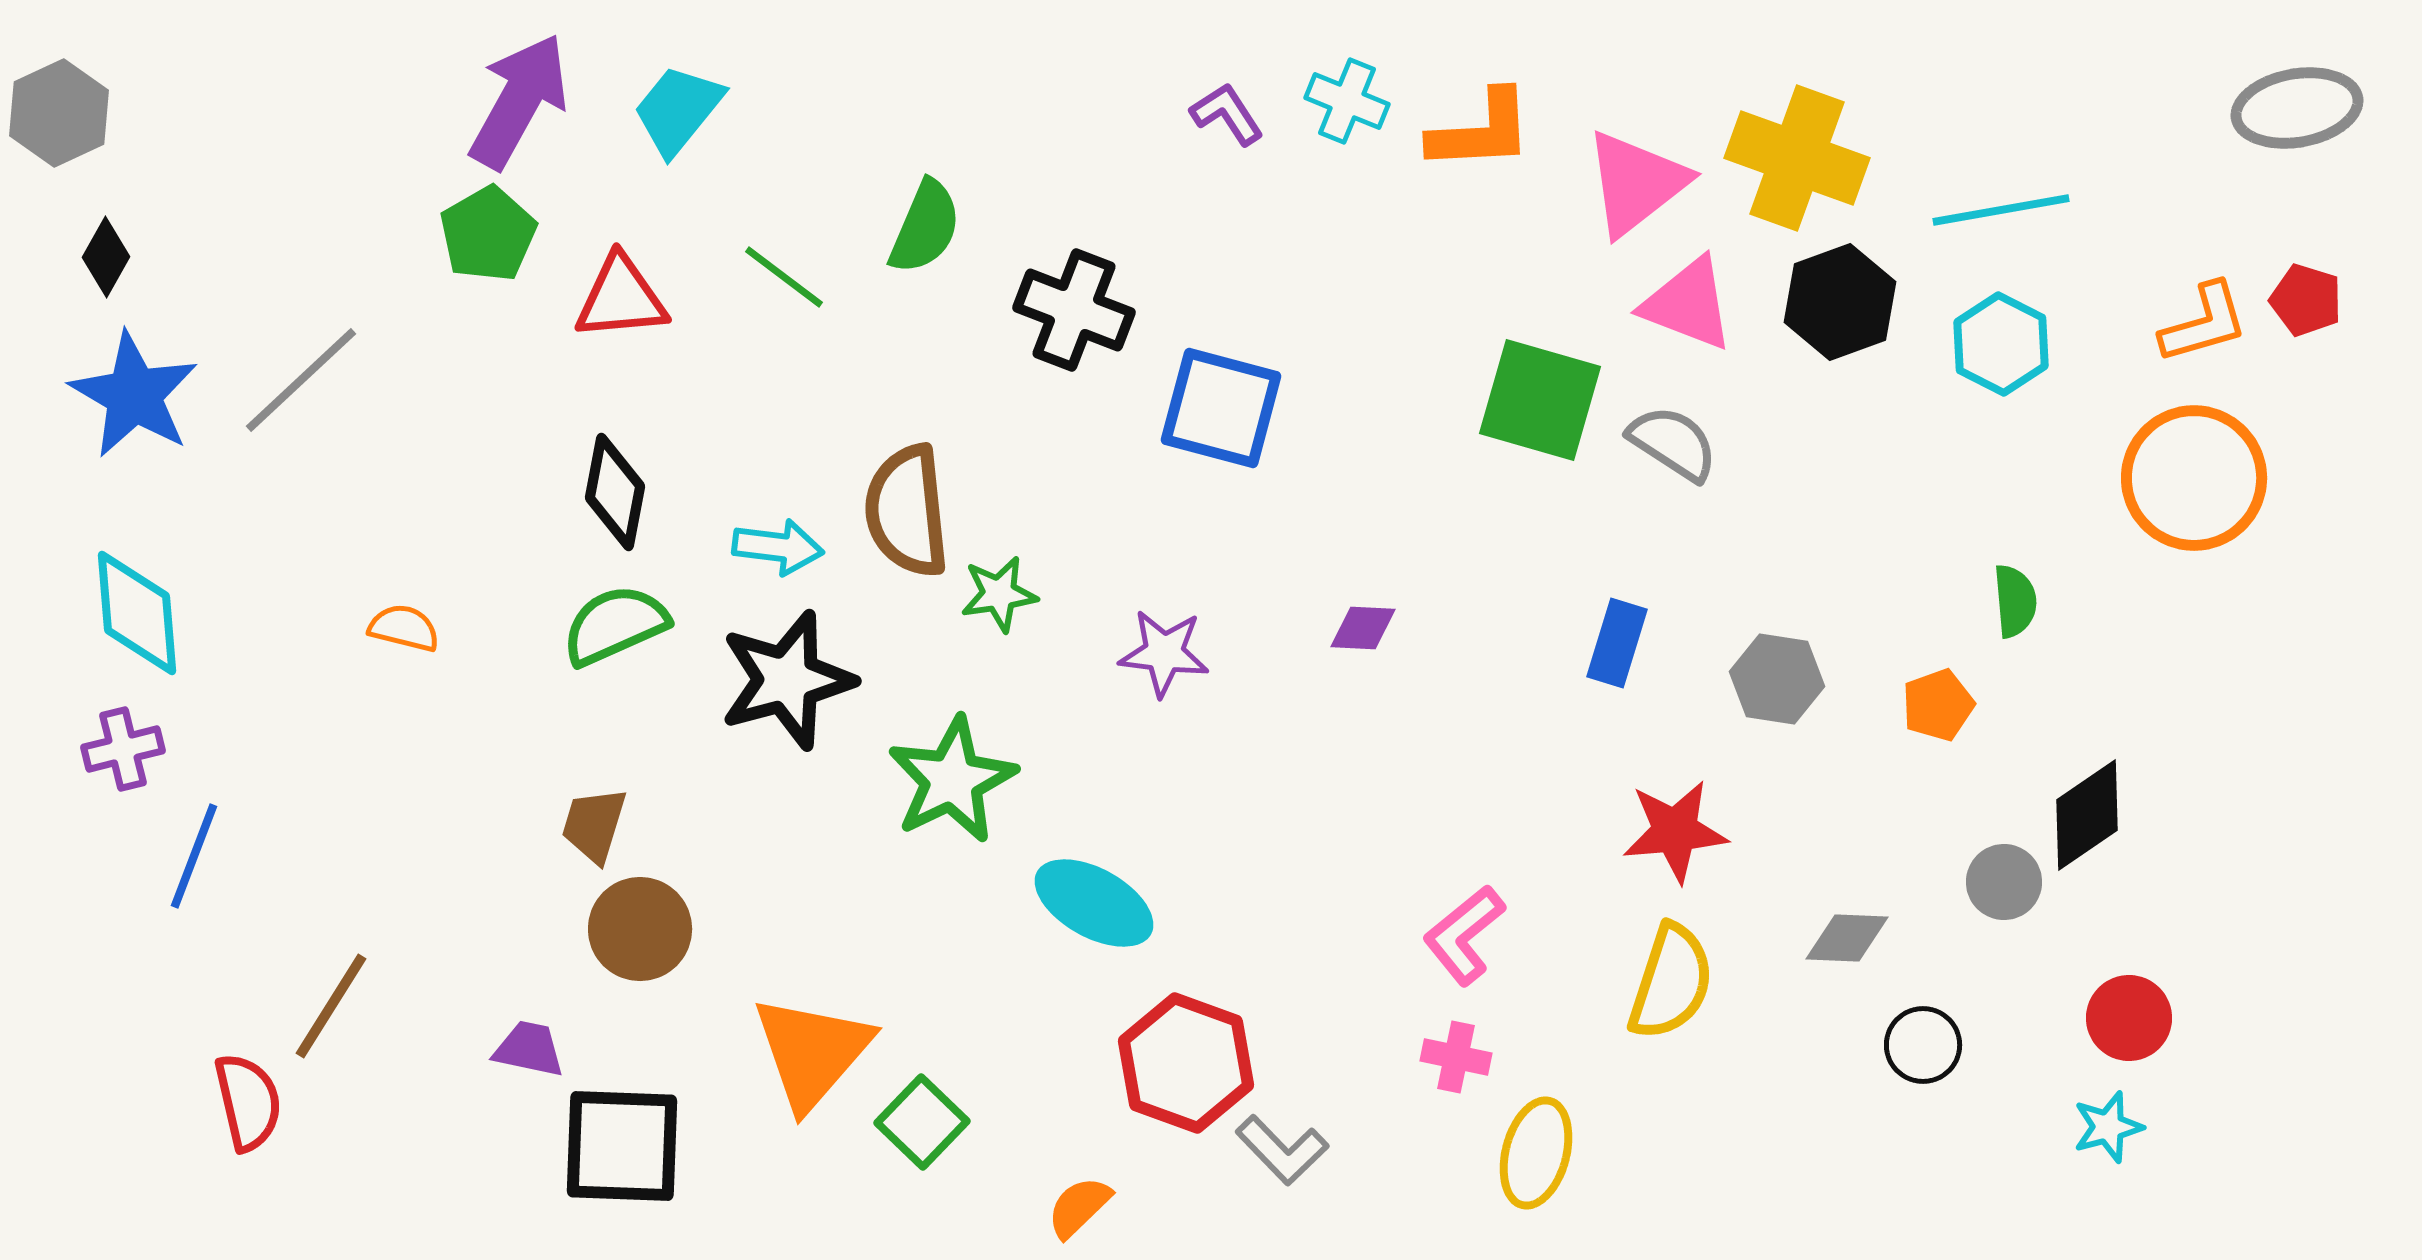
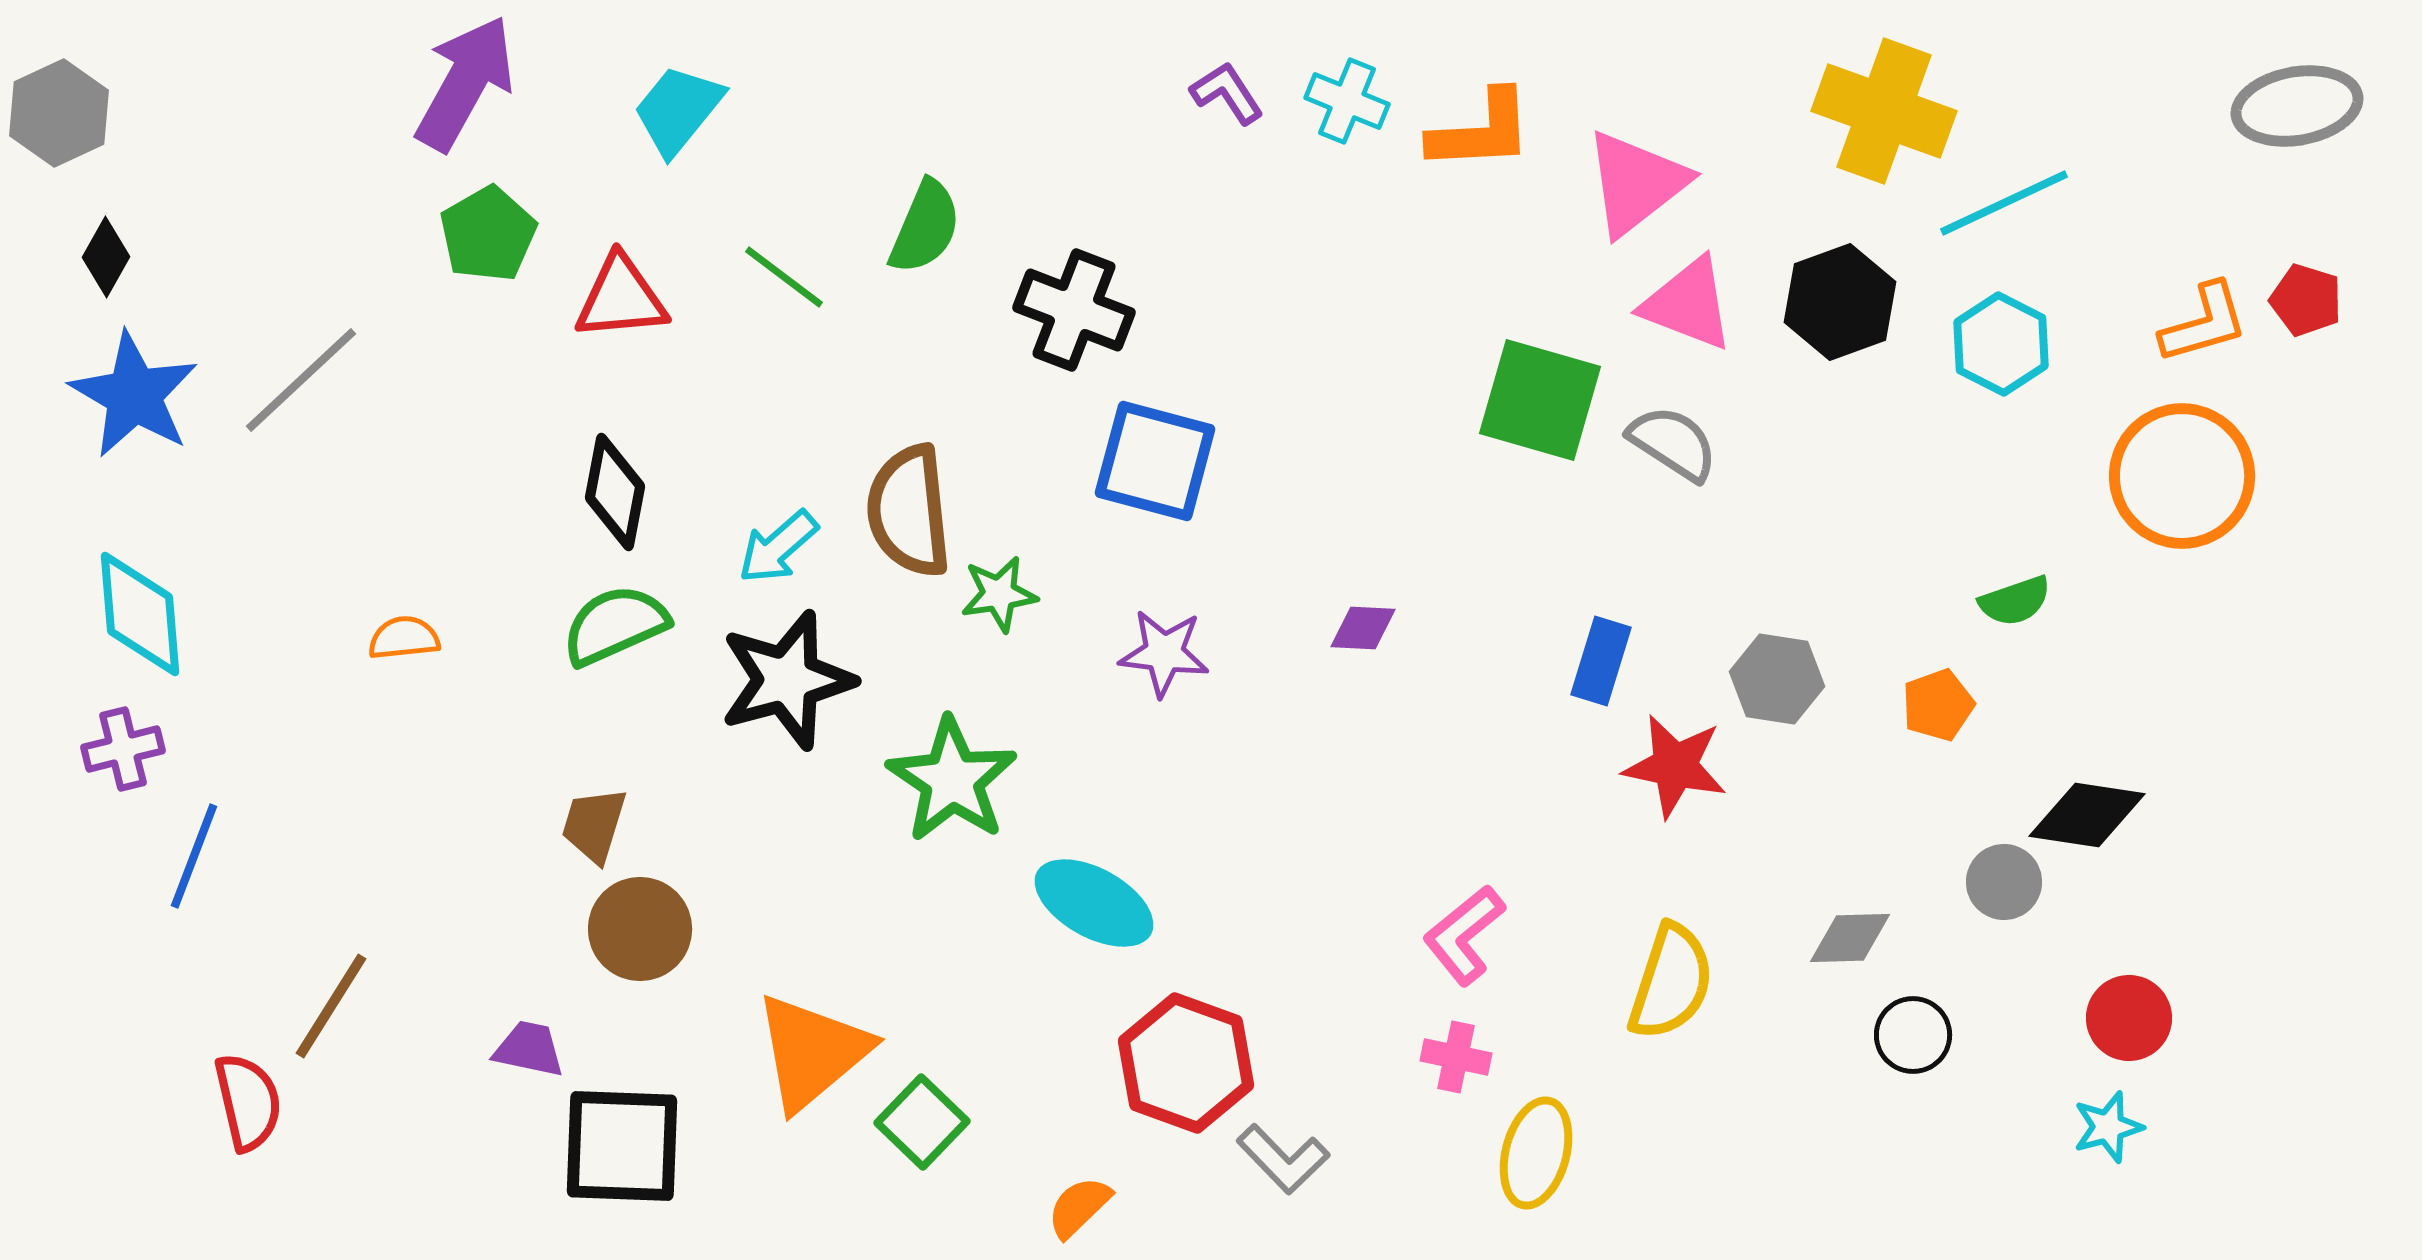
purple arrow at (519, 101): moved 54 px left, 18 px up
gray ellipse at (2297, 108): moved 2 px up
purple L-shape at (1227, 114): moved 21 px up
yellow cross at (1797, 158): moved 87 px right, 47 px up
cyan line at (2001, 210): moved 3 px right, 7 px up; rotated 15 degrees counterclockwise
blue square at (1221, 408): moved 66 px left, 53 px down
orange circle at (2194, 478): moved 12 px left, 2 px up
brown semicircle at (907, 511): moved 2 px right
cyan arrow at (778, 547): rotated 132 degrees clockwise
green semicircle at (2015, 601): rotated 76 degrees clockwise
cyan diamond at (137, 613): moved 3 px right, 1 px down
orange semicircle at (404, 628): moved 10 px down; rotated 20 degrees counterclockwise
blue rectangle at (1617, 643): moved 16 px left, 18 px down
green star at (952, 780): rotated 12 degrees counterclockwise
black diamond at (2087, 815): rotated 43 degrees clockwise
red star at (1675, 831): moved 65 px up; rotated 17 degrees clockwise
gray diamond at (1847, 938): moved 3 px right; rotated 4 degrees counterclockwise
black circle at (1923, 1045): moved 10 px left, 10 px up
orange triangle at (812, 1052): rotated 9 degrees clockwise
gray L-shape at (1282, 1150): moved 1 px right, 9 px down
